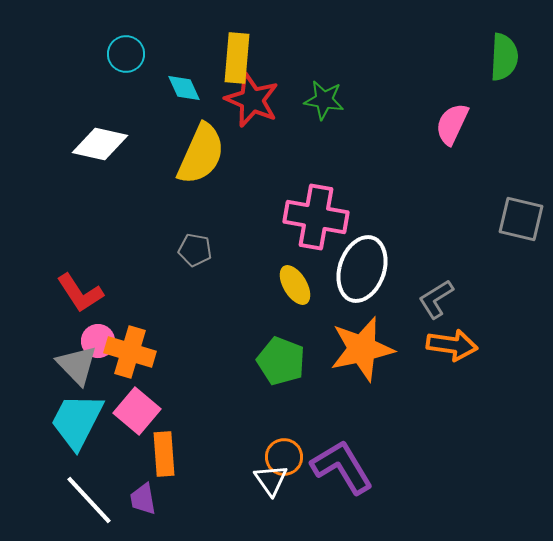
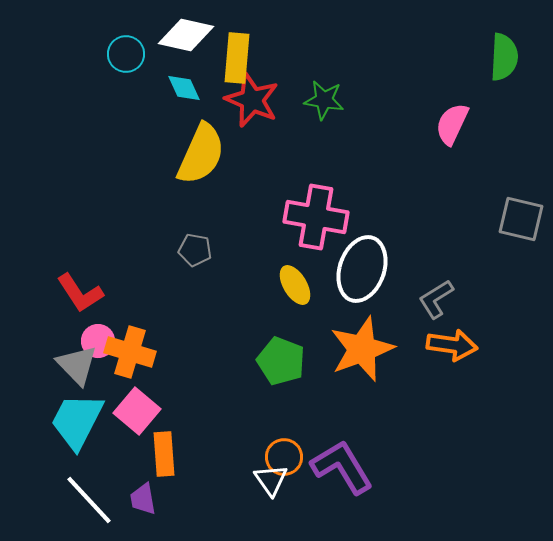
white diamond: moved 86 px right, 109 px up
orange star: rotated 8 degrees counterclockwise
